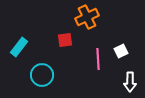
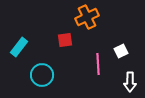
pink line: moved 5 px down
